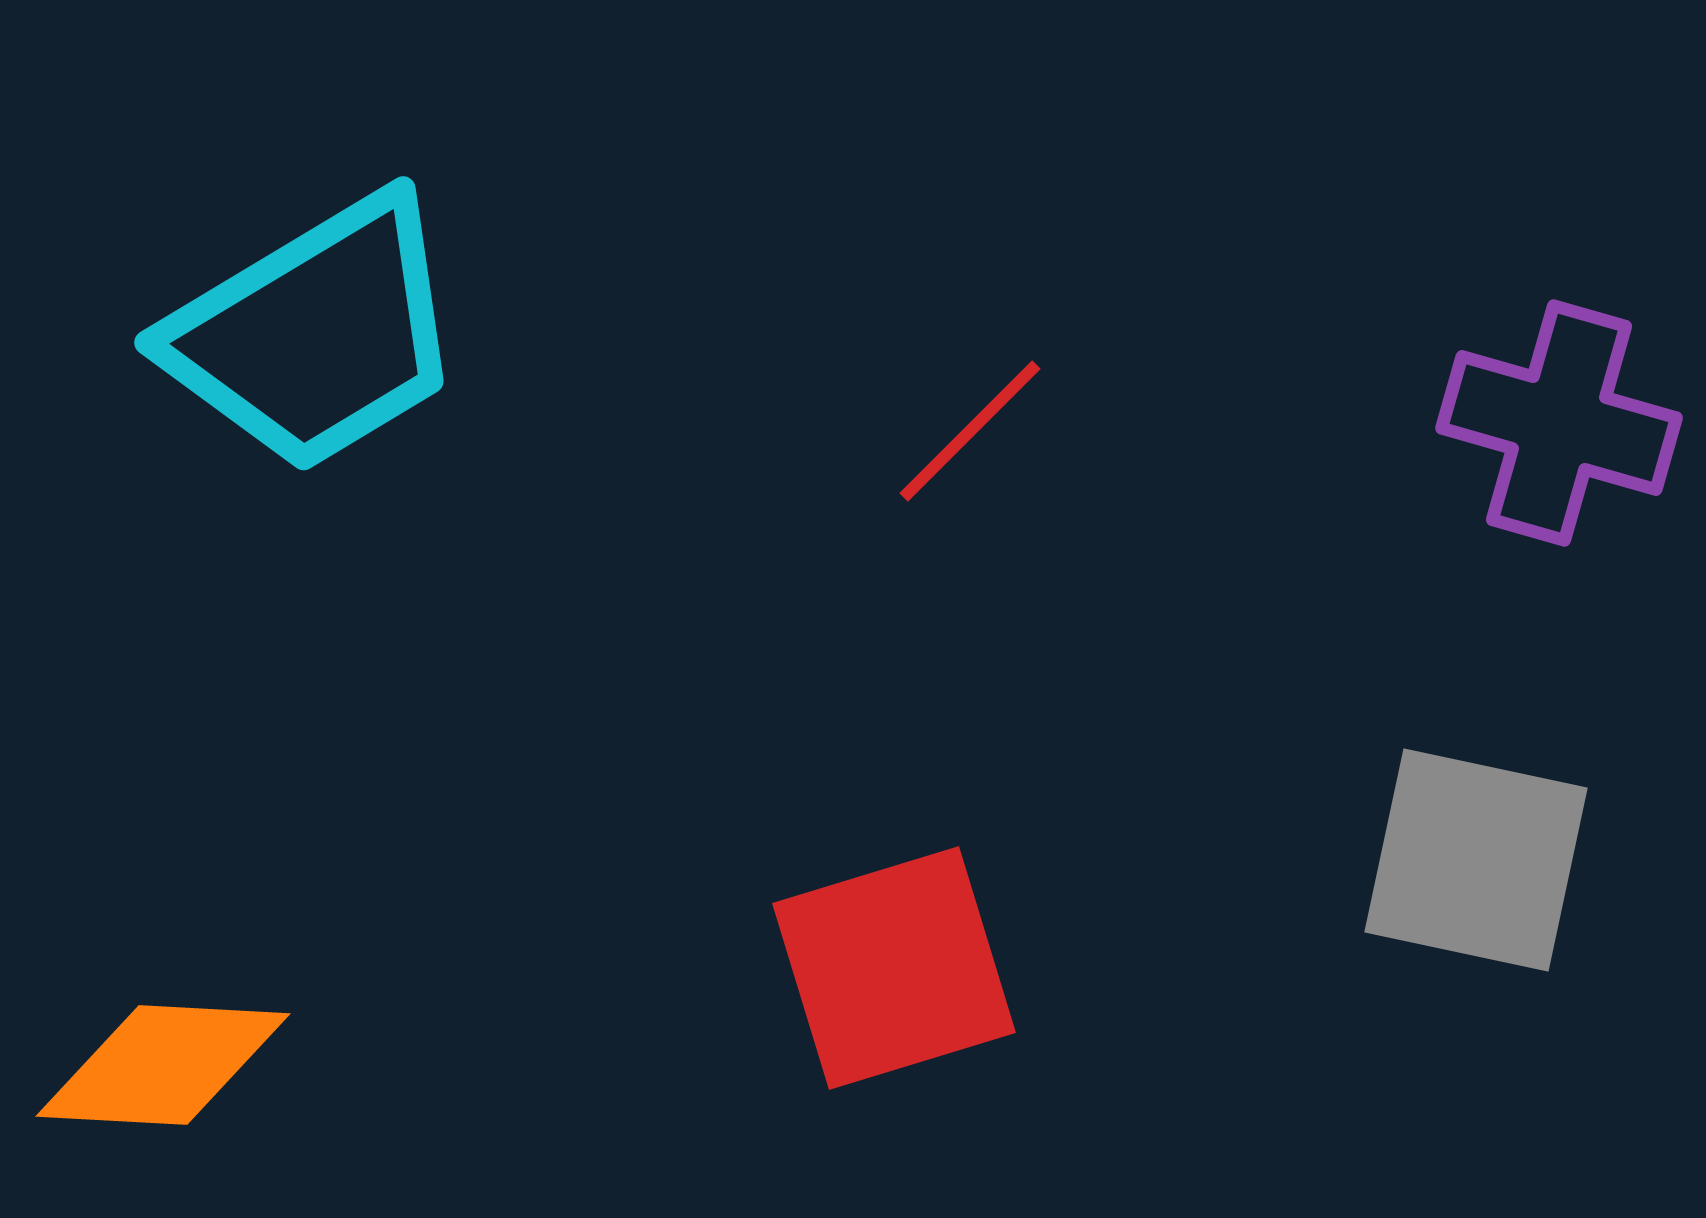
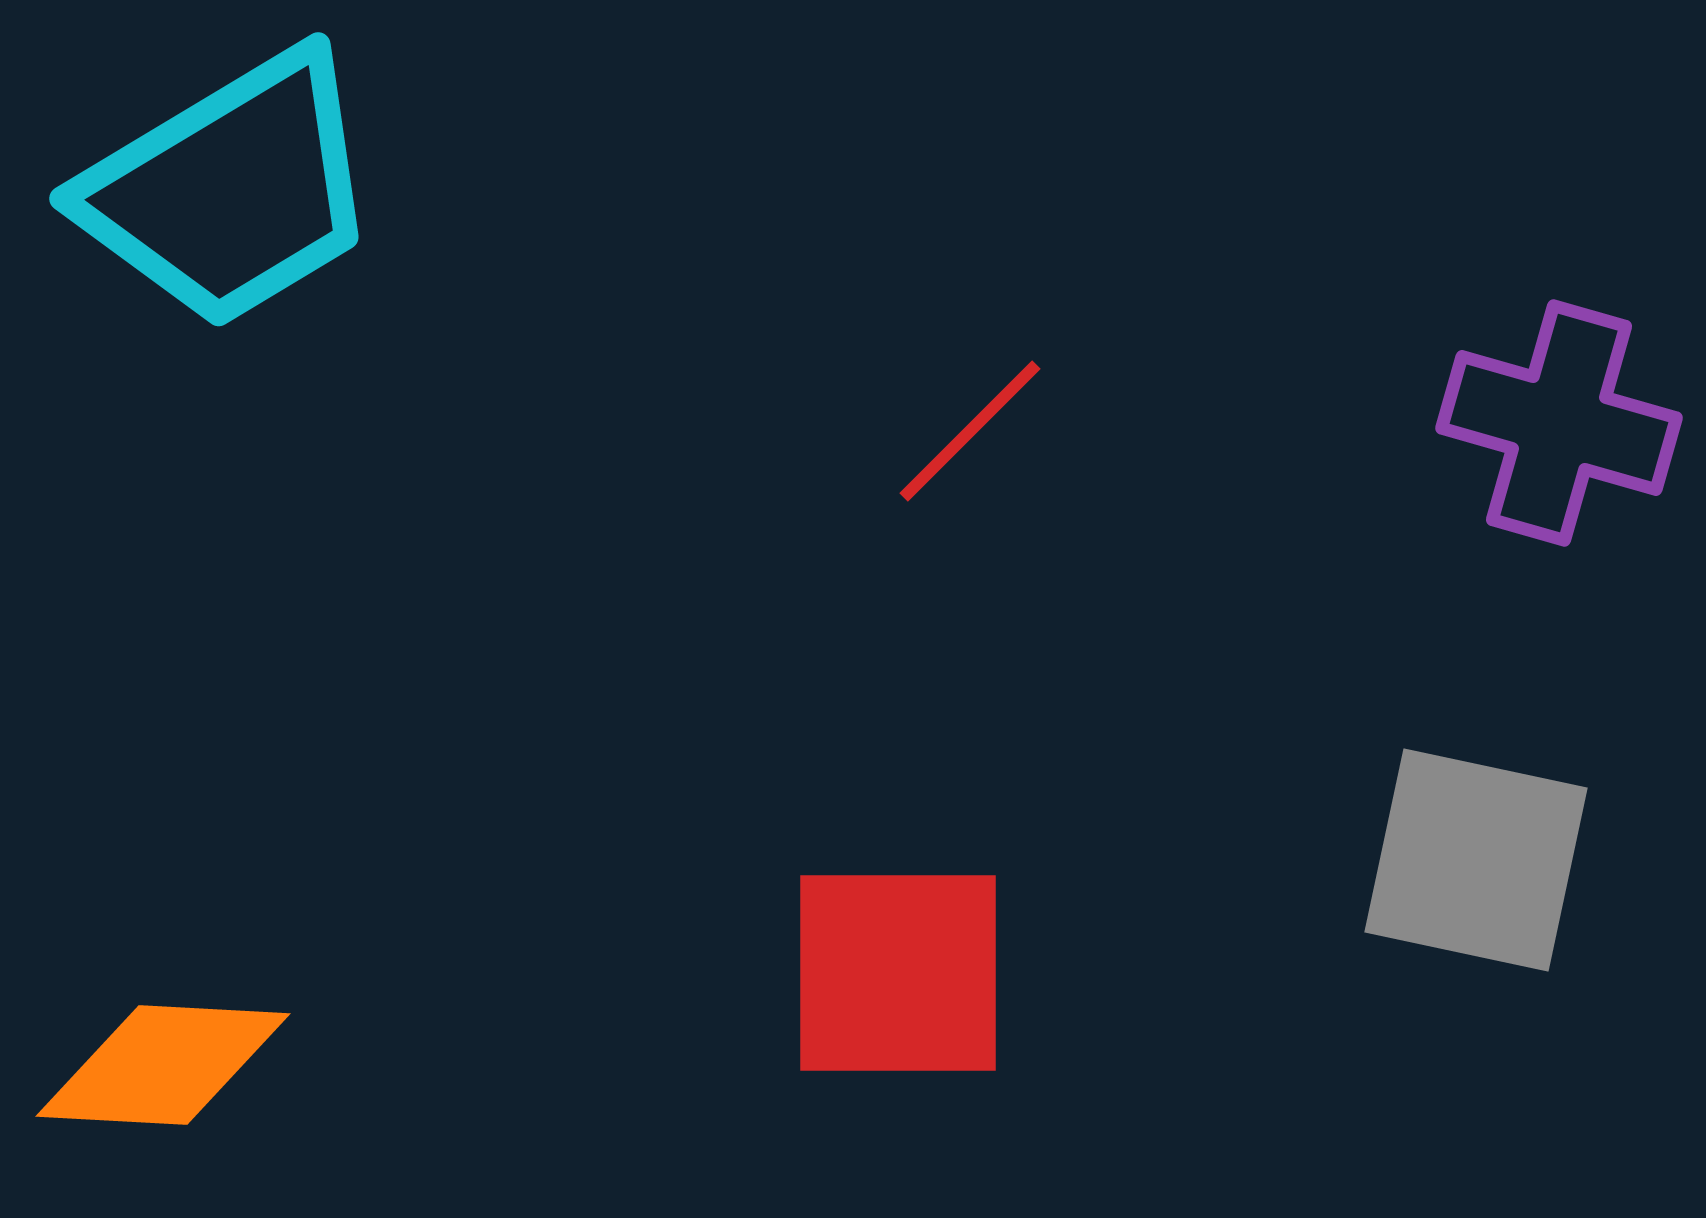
cyan trapezoid: moved 85 px left, 144 px up
red square: moved 4 px right, 5 px down; rotated 17 degrees clockwise
